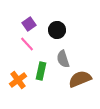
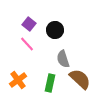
purple square: rotated 16 degrees counterclockwise
black circle: moved 2 px left
green rectangle: moved 9 px right, 12 px down
brown semicircle: rotated 65 degrees clockwise
